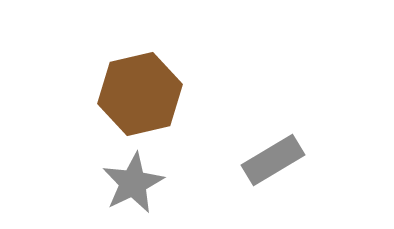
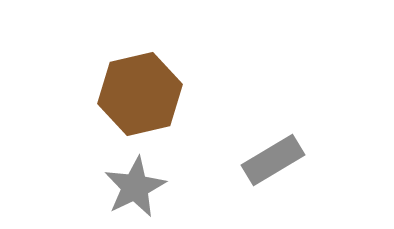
gray star: moved 2 px right, 4 px down
